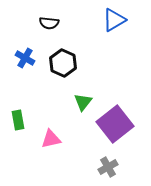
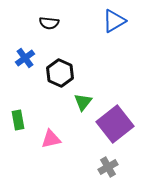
blue triangle: moved 1 px down
blue cross: rotated 24 degrees clockwise
black hexagon: moved 3 px left, 10 px down
